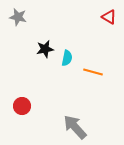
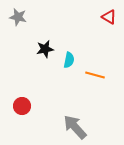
cyan semicircle: moved 2 px right, 2 px down
orange line: moved 2 px right, 3 px down
